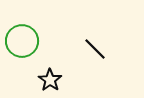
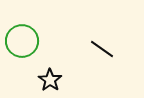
black line: moved 7 px right; rotated 10 degrees counterclockwise
